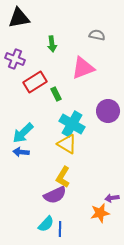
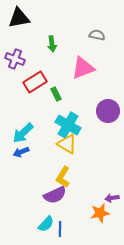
cyan cross: moved 4 px left, 1 px down
blue arrow: rotated 28 degrees counterclockwise
